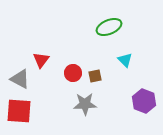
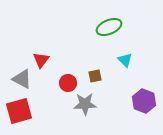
red circle: moved 5 px left, 10 px down
gray triangle: moved 2 px right
red square: rotated 20 degrees counterclockwise
